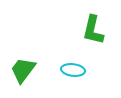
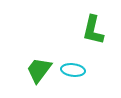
green trapezoid: moved 16 px right
